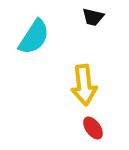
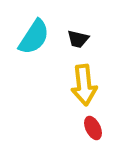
black trapezoid: moved 15 px left, 22 px down
red ellipse: rotated 10 degrees clockwise
